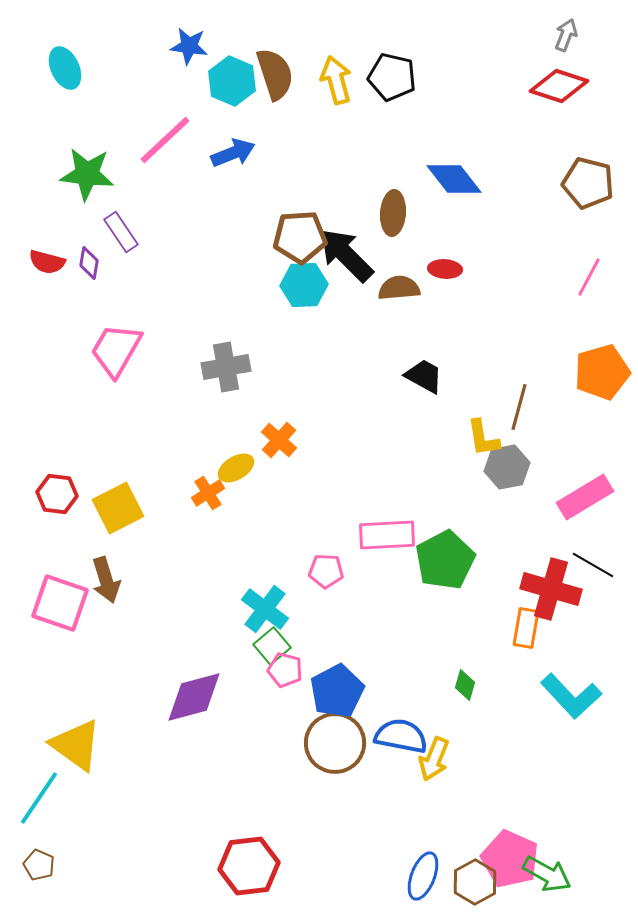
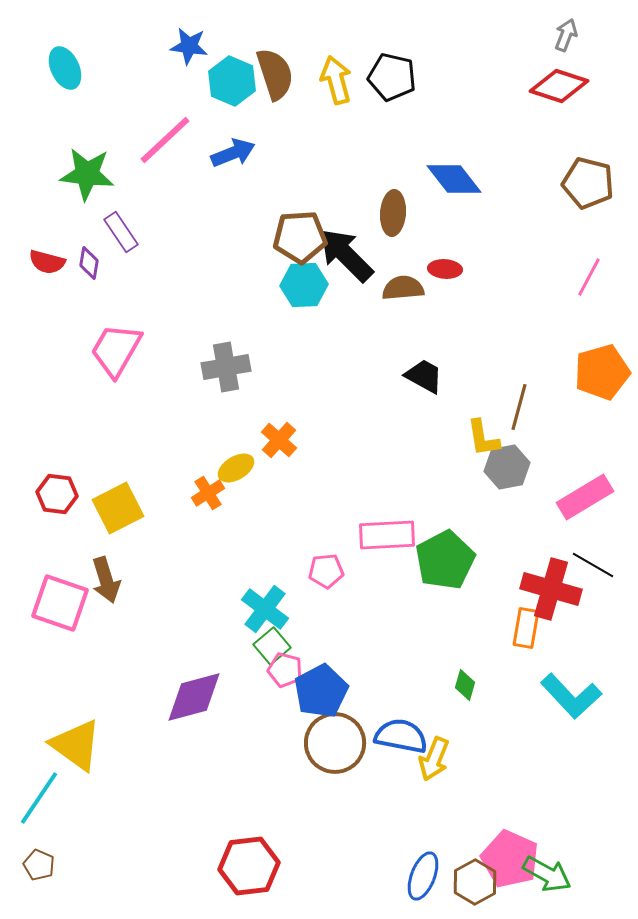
brown semicircle at (399, 288): moved 4 px right
pink pentagon at (326, 571): rotated 8 degrees counterclockwise
blue pentagon at (337, 691): moved 16 px left
